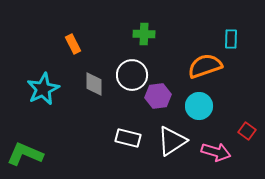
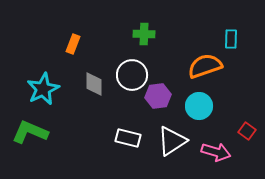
orange rectangle: rotated 48 degrees clockwise
green L-shape: moved 5 px right, 22 px up
